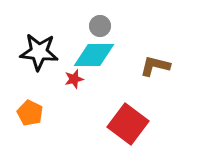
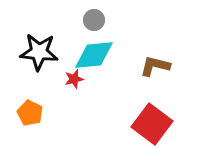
gray circle: moved 6 px left, 6 px up
cyan diamond: rotated 6 degrees counterclockwise
red square: moved 24 px right
